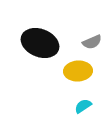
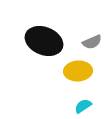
black ellipse: moved 4 px right, 2 px up
